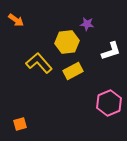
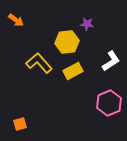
white L-shape: moved 10 px down; rotated 15 degrees counterclockwise
